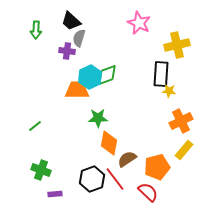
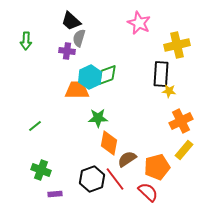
green arrow: moved 10 px left, 11 px down
